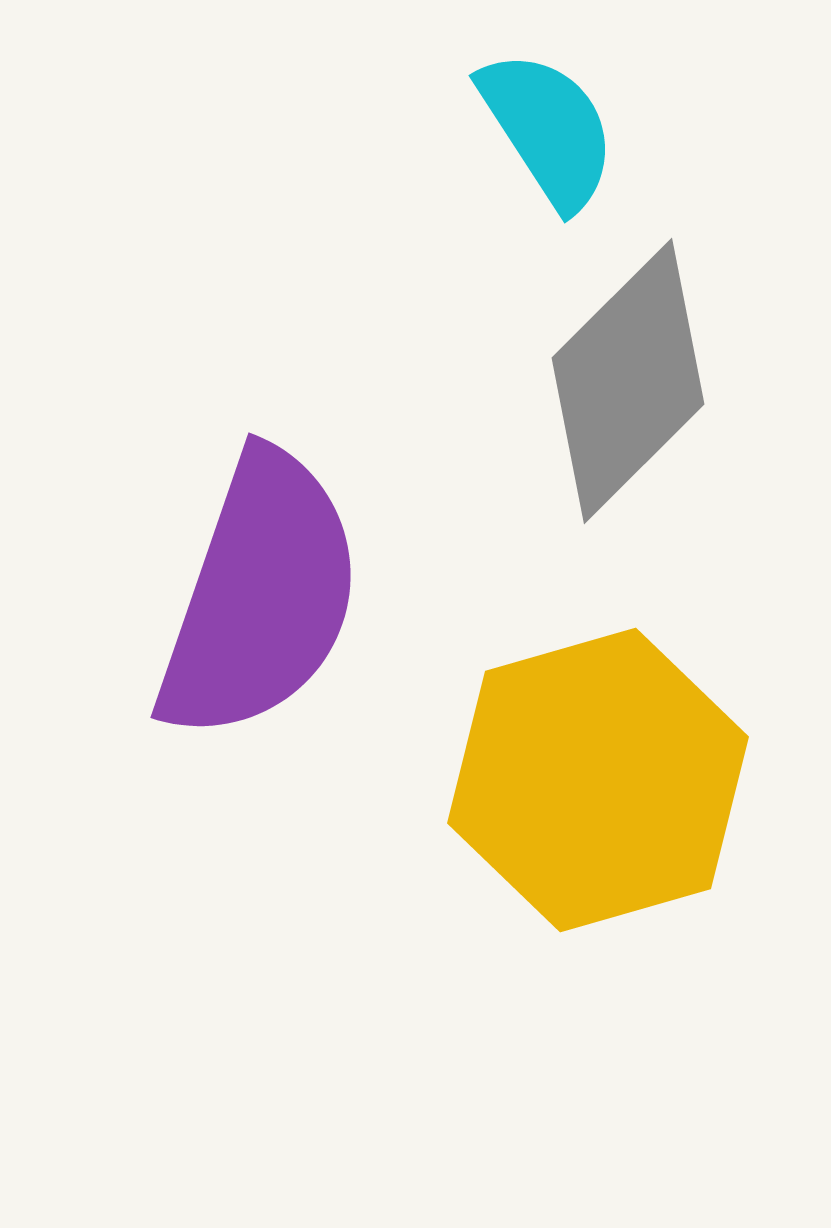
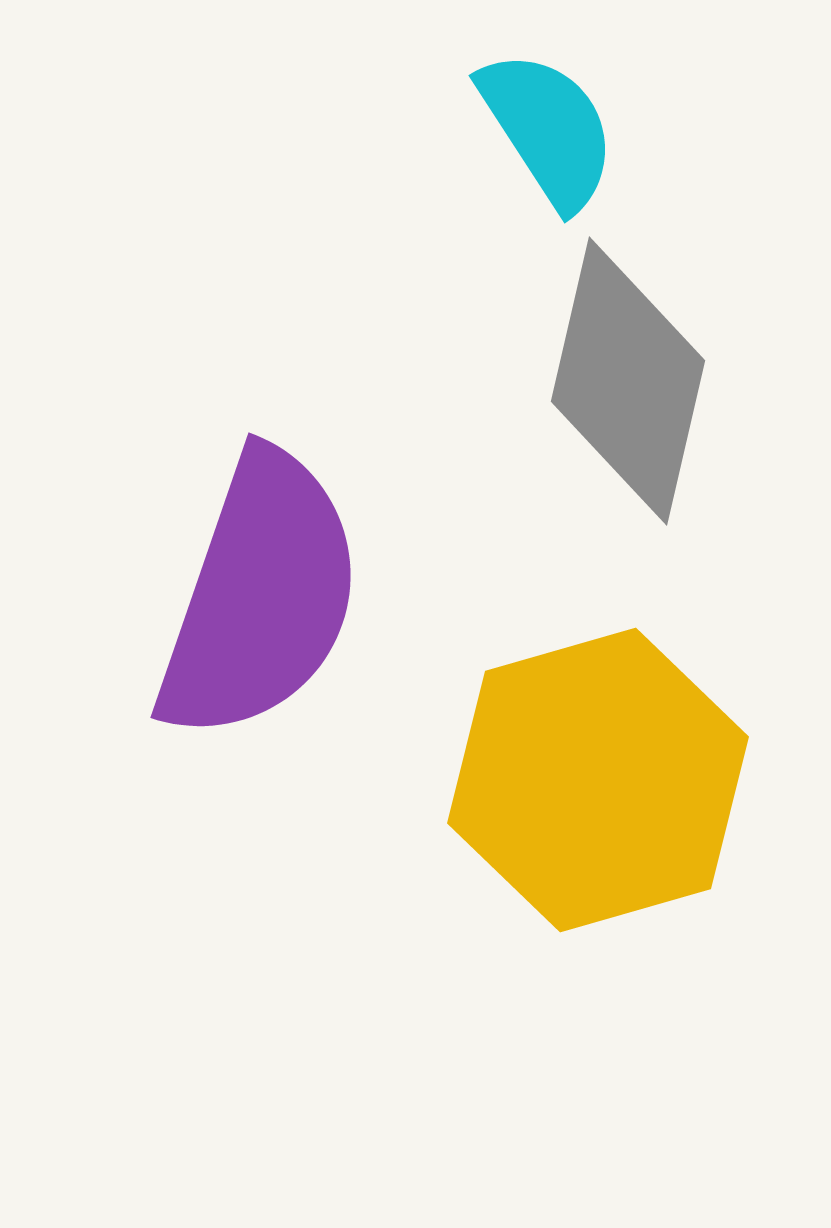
gray diamond: rotated 32 degrees counterclockwise
